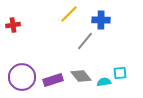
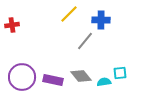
red cross: moved 1 px left
purple rectangle: rotated 30 degrees clockwise
